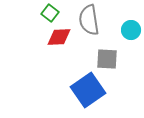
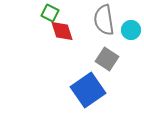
green square: rotated 12 degrees counterclockwise
gray semicircle: moved 15 px right
red diamond: moved 3 px right, 6 px up; rotated 75 degrees clockwise
gray square: rotated 30 degrees clockwise
